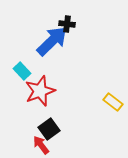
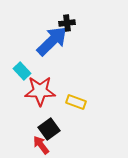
black cross: moved 1 px up; rotated 14 degrees counterclockwise
red star: rotated 20 degrees clockwise
yellow rectangle: moved 37 px left; rotated 18 degrees counterclockwise
